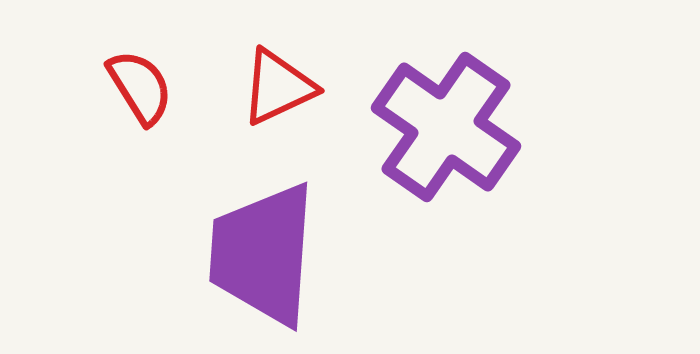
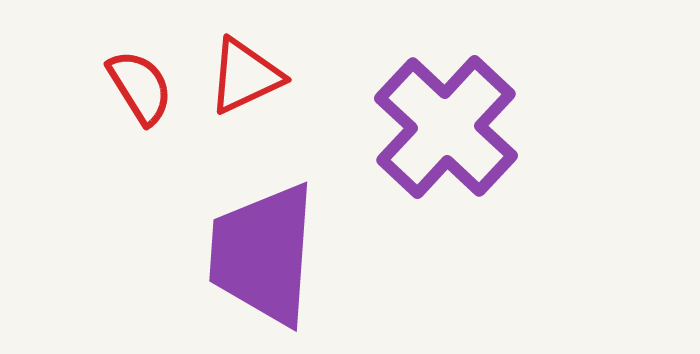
red triangle: moved 33 px left, 11 px up
purple cross: rotated 8 degrees clockwise
